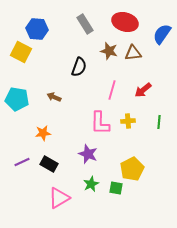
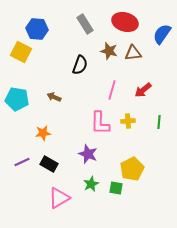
black semicircle: moved 1 px right, 2 px up
